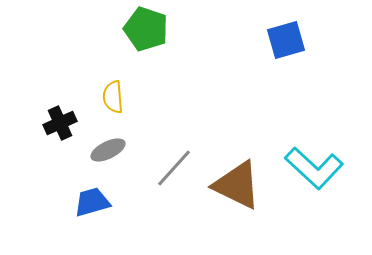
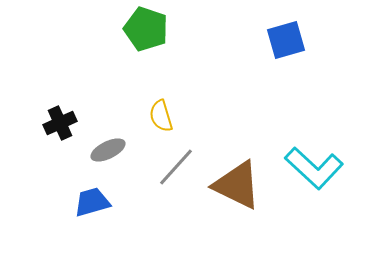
yellow semicircle: moved 48 px right, 19 px down; rotated 12 degrees counterclockwise
gray line: moved 2 px right, 1 px up
